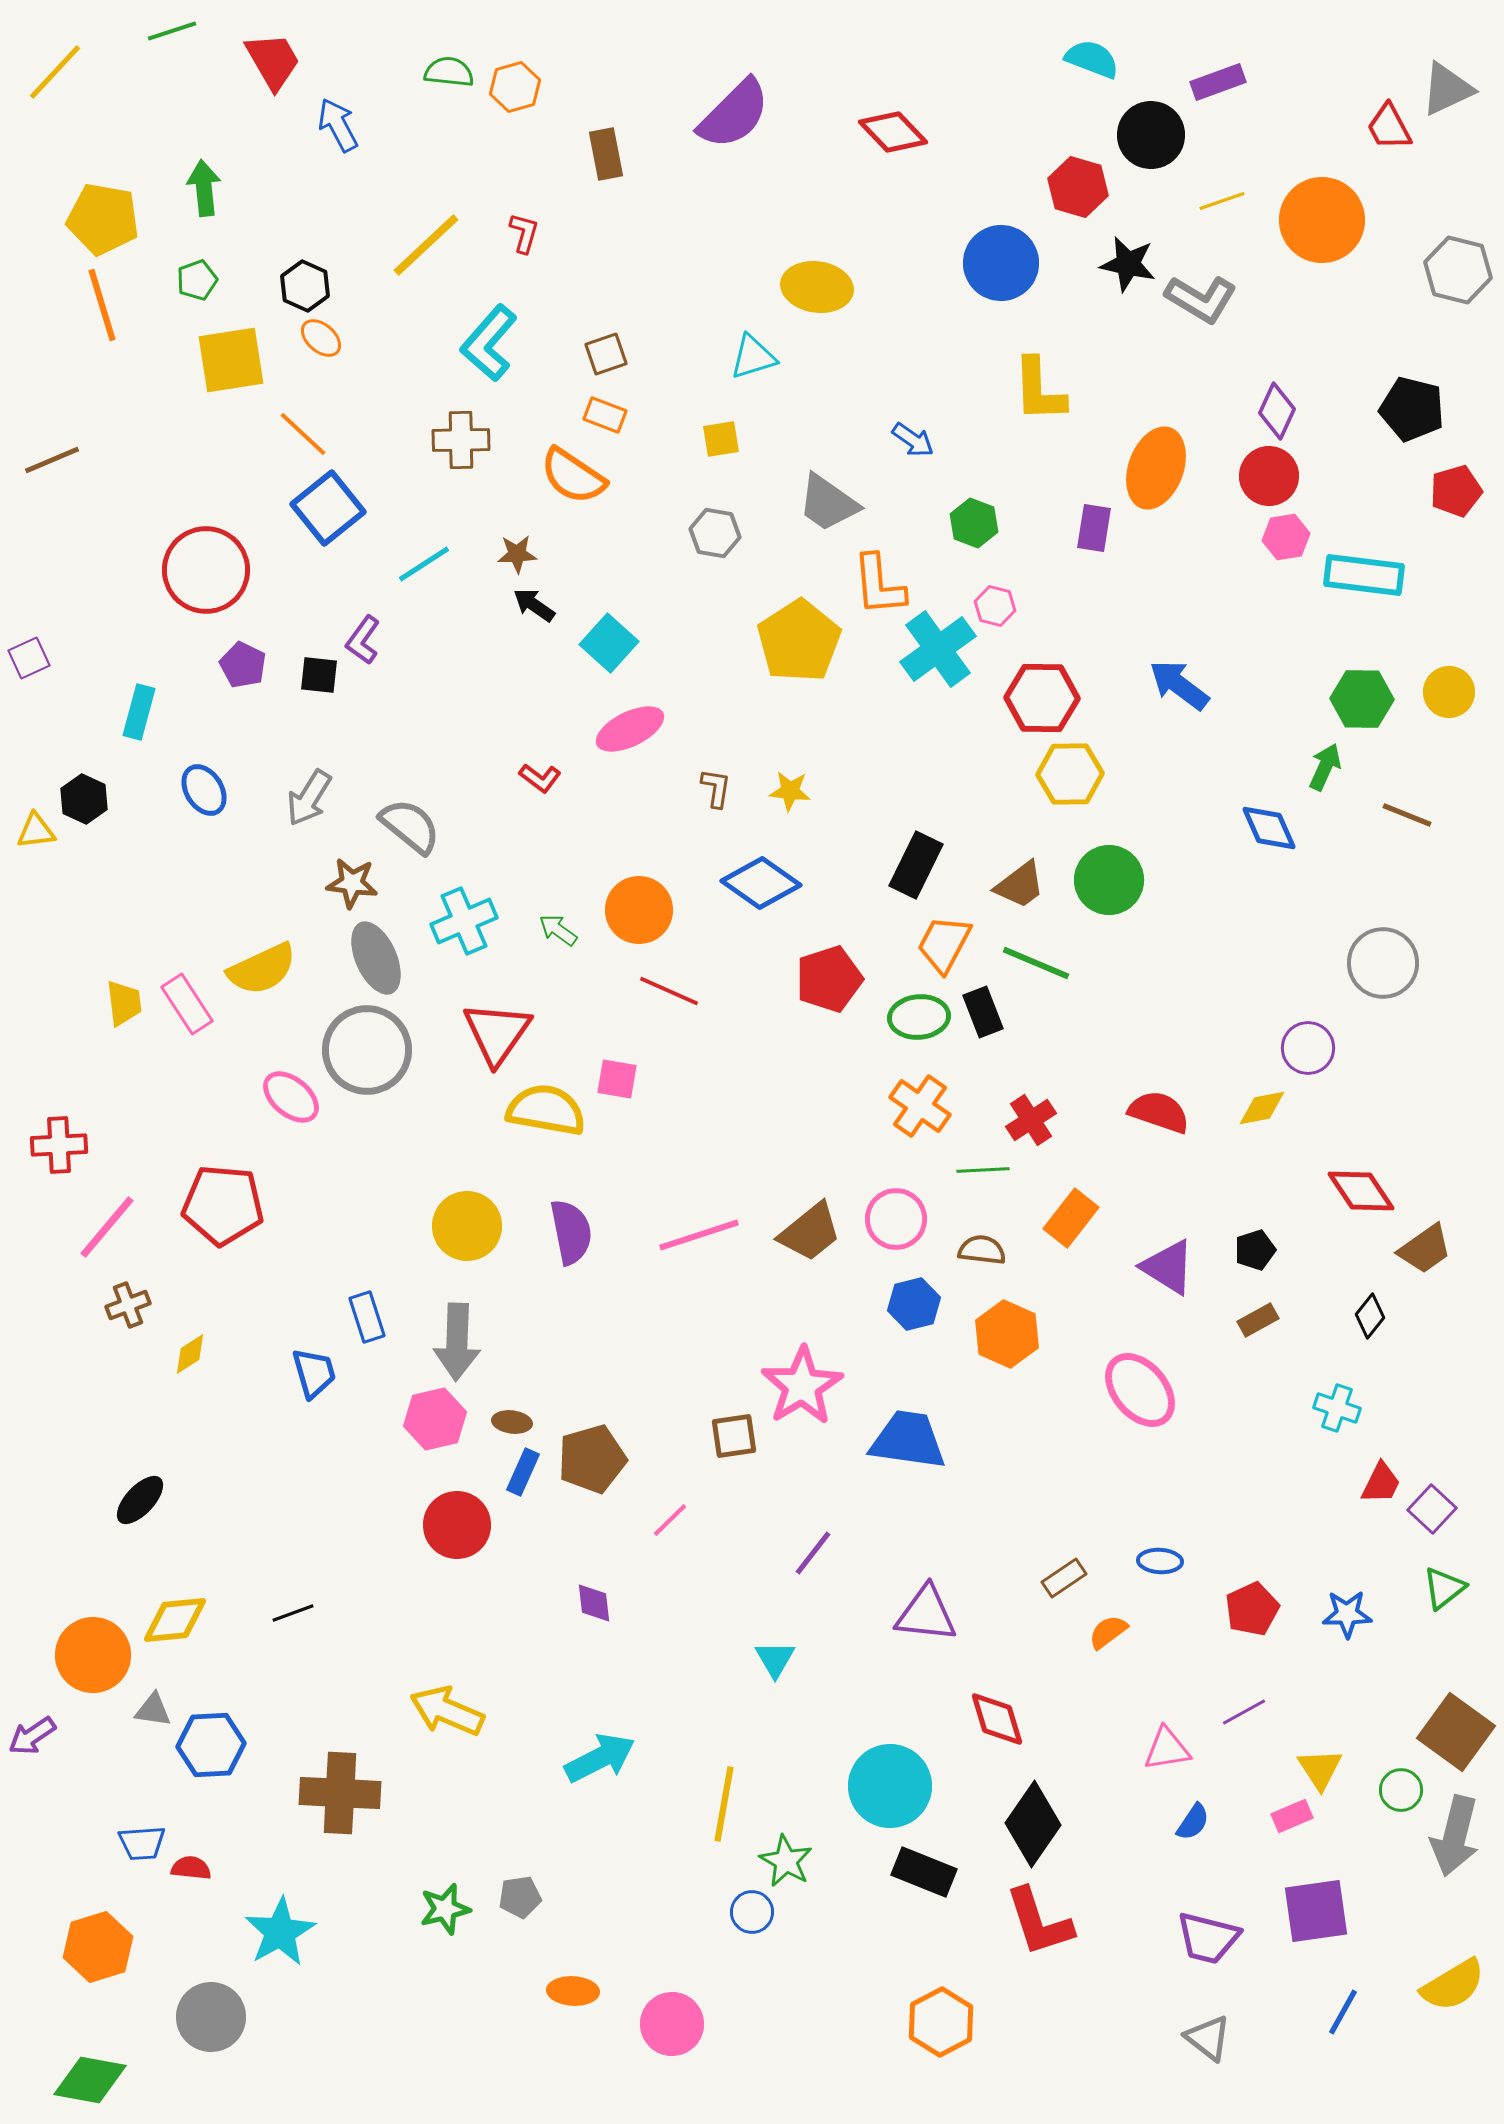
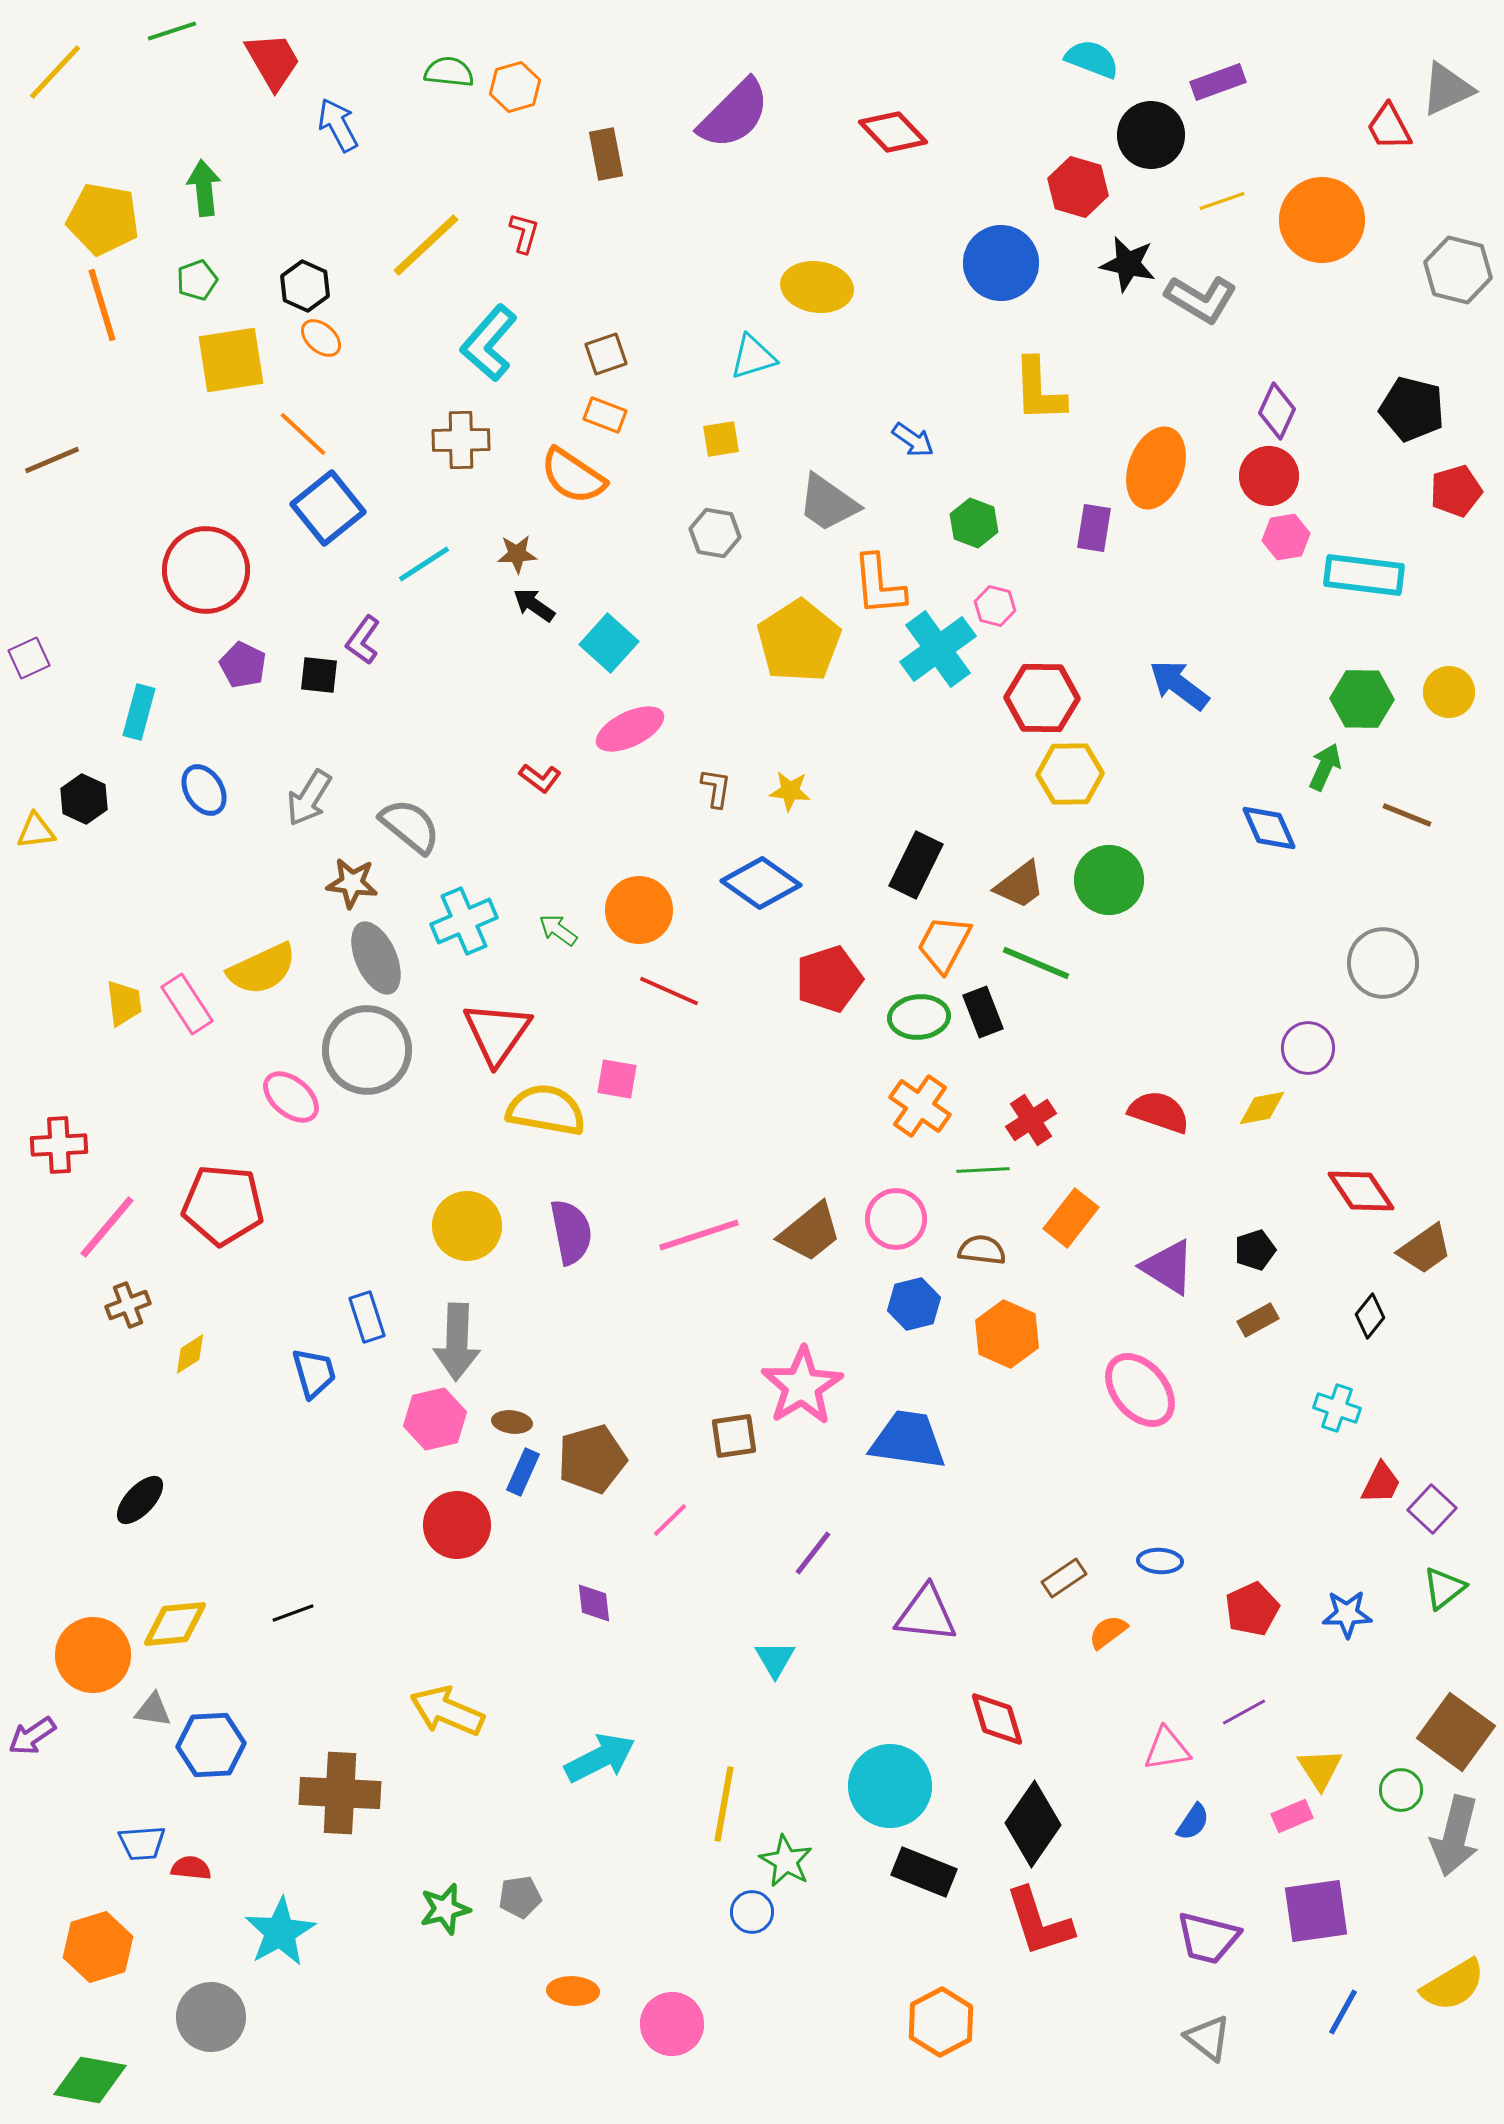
yellow diamond at (175, 1620): moved 4 px down
